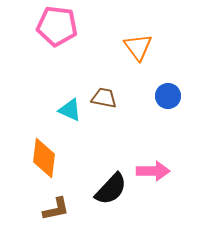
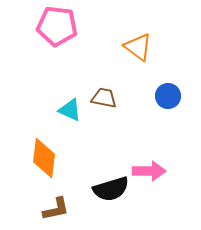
orange triangle: rotated 16 degrees counterclockwise
pink arrow: moved 4 px left
black semicircle: rotated 30 degrees clockwise
